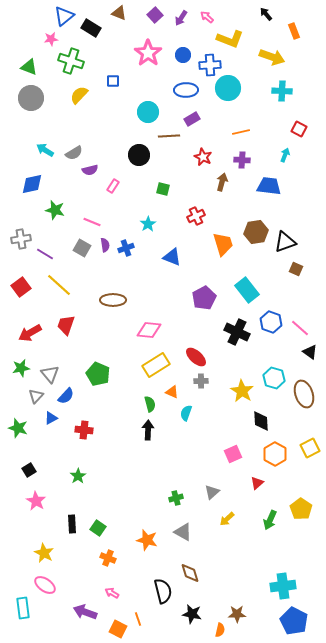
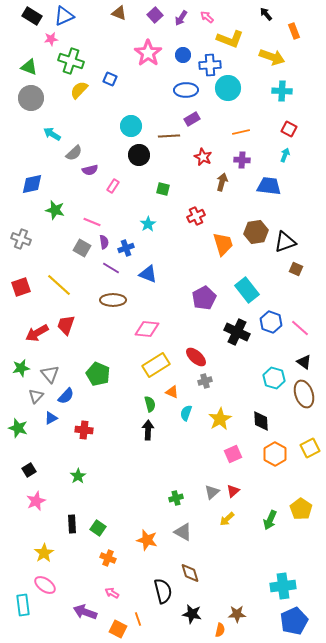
blue triangle at (64, 16): rotated 15 degrees clockwise
black rectangle at (91, 28): moved 59 px left, 12 px up
blue square at (113, 81): moved 3 px left, 2 px up; rotated 24 degrees clockwise
yellow semicircle at (79, 95): moved 5 px up
cyan circle at (148, 112): moved 17 px left, 14 px down
red square at (299, 129): moved 10 px left
cyan arrow at (45, 150): moved 7 px right, 16 px up
gray semicircle at (74, 153): rotated 12 degrees counterclockwise
gray cross at (21, 239): rotated 30 degrees clockwise
purple semicircle at (105, 245): moved 1 px left, 3 px up
purple line at (45, 254): moved 66 px right, 14 px down
blue triangle at (172, 257): moved 24 px left, 17 px down
red square at (21, 287): rotated 18 degrees clockwise
pink diamond at (149, 330): moved 2 px left, 1 px up
red arrow at (30, 333): moved 7 px right
black triangle at (310, 352): moved 6 px left, 10 px down
gray cross at (201, 381): moved 4 px right; rotated 16 degrees counterclockwise
yellow star at (242, 391): moved 22 px left, 28 px down; rotated 10 degrees clockwise
red triangle at (257, 483): moved 24 px left, 8 px down
pink star at (36, 501): rotated 18 degrees clockwise
yellow star at (44, 553): rotated 12 degrees clockwise
cyan rectangle at (23, 608): moved 3 px up
blue pentagon at (294, 621): rotated 20 degrees clockwise
